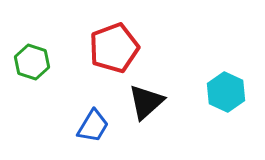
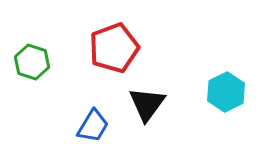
cyan hexagon: rotated 9 degrees clockwise
black triangle: moved 1 px right, 2 px down; rotated 12 degrees counterclockwise
